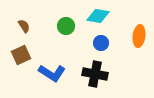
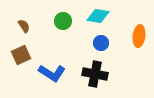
green circle: moved 3 px left, 5 px up
